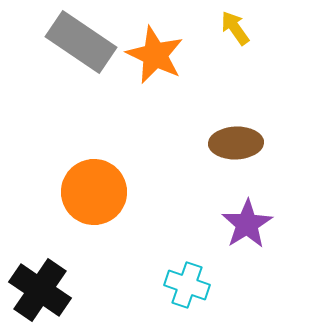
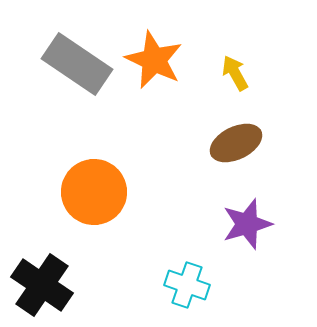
yellow arrow: moved 45 px down; rotated 6 degrees clockwise
gray rectangle: moved 4 px left, 22 px down
orange star: moved 1 px left, 5 px down
brown ellipse: rotated 24 degrees counterclockwise
purple star: rotated 15 degrees clockwise
black cross: moved 2 px right, 5 px up
